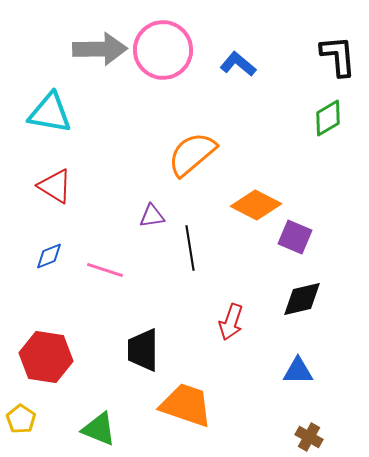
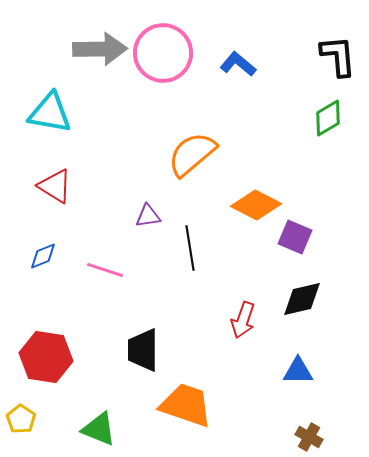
pink circle: moved 3 px down
purple triangle: moved 4 px left
blue diamond: moved 6 px left
red arrow: moved 12 px right, 2 px up
